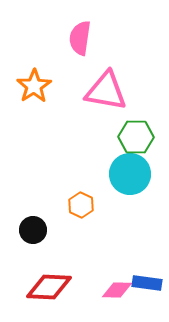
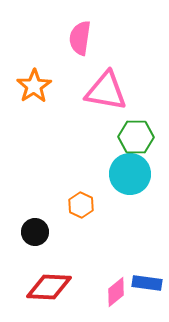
black circle: moved 2 px right, 2 px down
pink diamond: moved 1 px left, 2 px down; rotated 40 degrees counterclockwise
